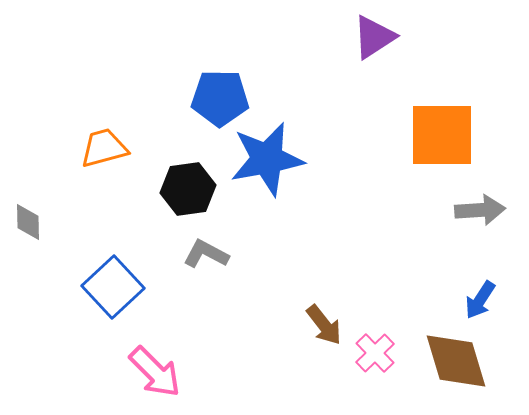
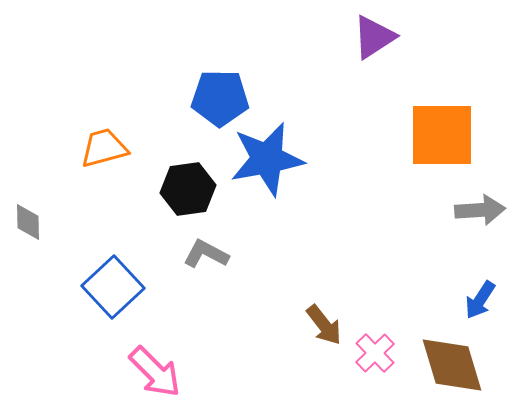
brown diamond: moved 4 px left, 4 px down
